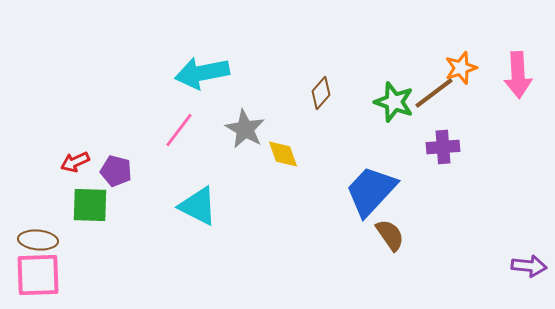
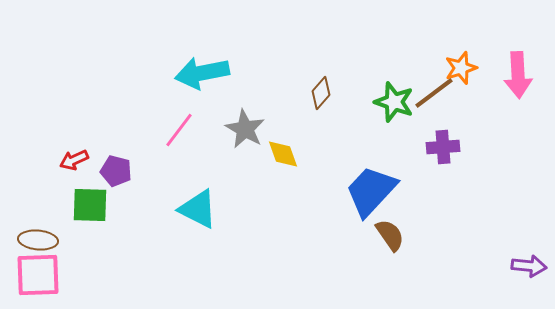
red arrow: moved 1 px left, 2 px up
cyan triangle: moved 3 px down
